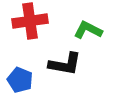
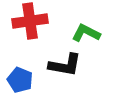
green L-shape: moved 2 px left, 3 px down
black L-shape: moved 1 px down
